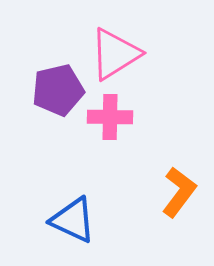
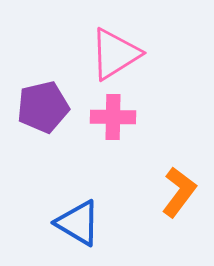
purple pentagon: moved 15 px left, 17 px down
pink cross: moved 3 px right
blue triangle: moved 5 px right, 3 px down; rotated 6 degrees clockwise
